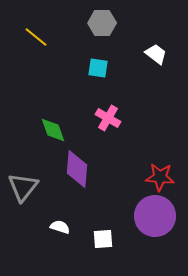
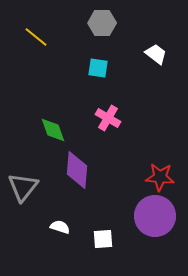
purple diamond: moved 1 px down
